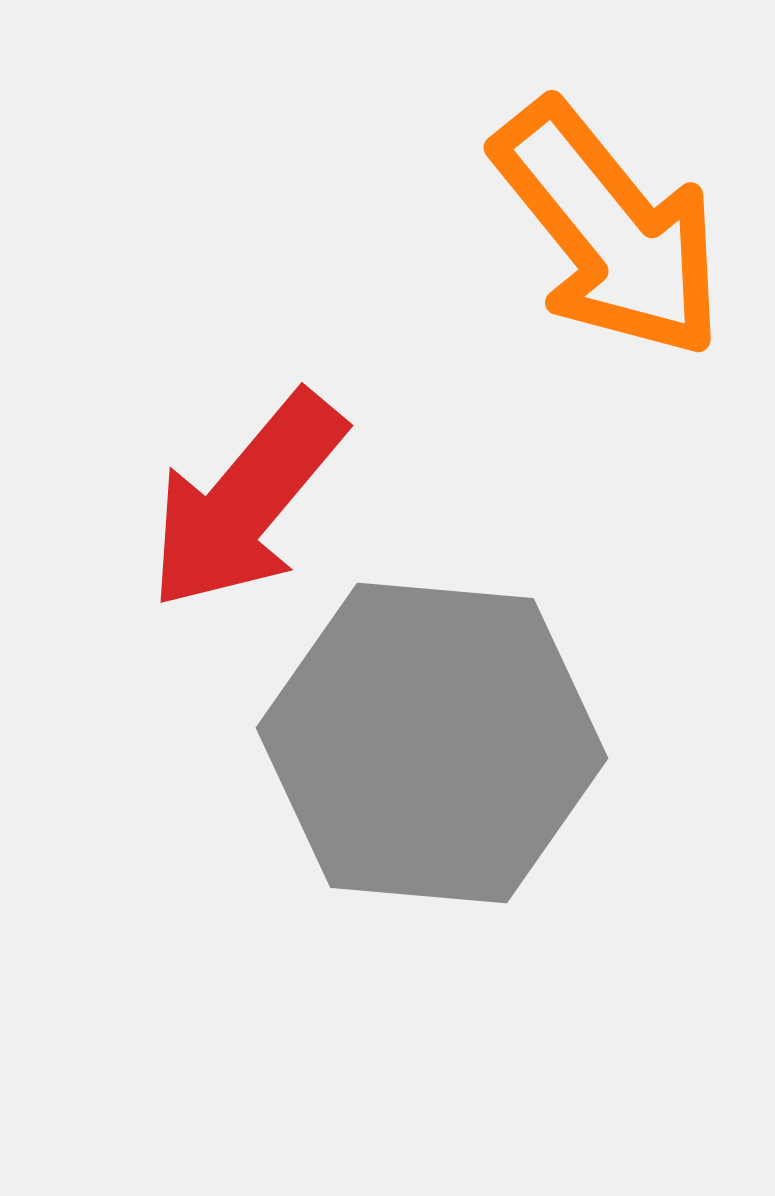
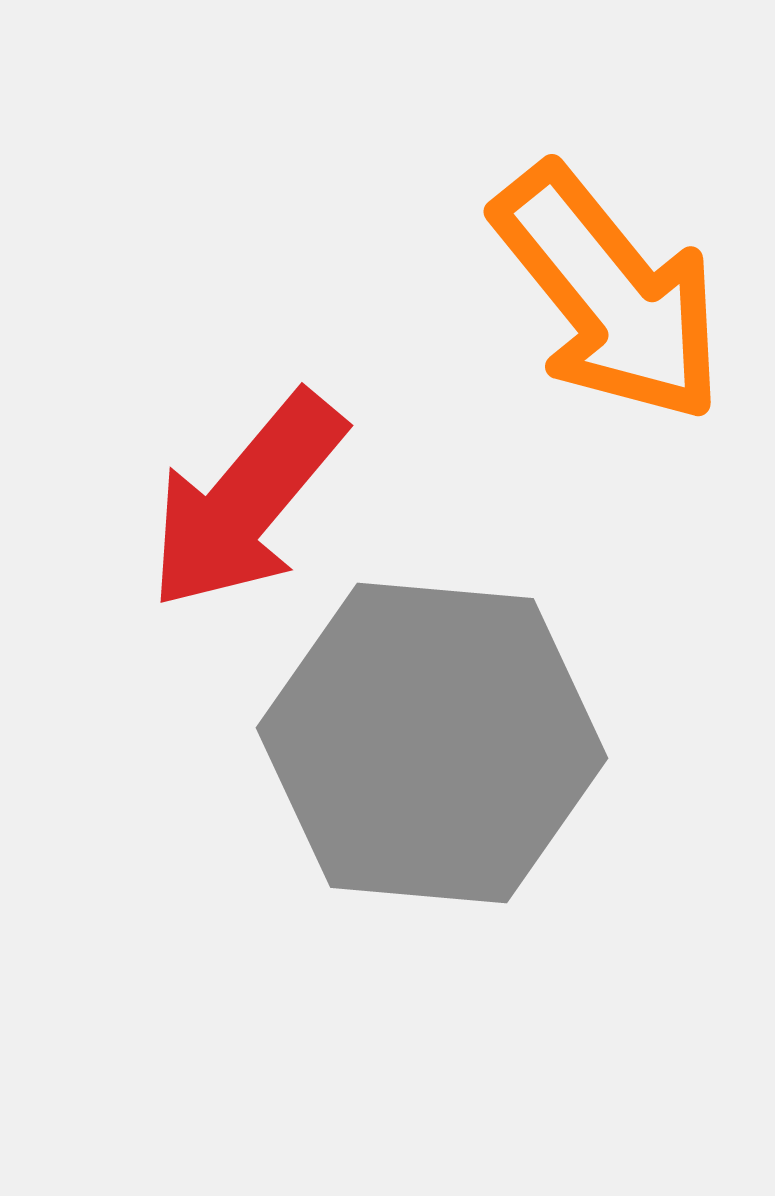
orange arrow: moved 64 px down
